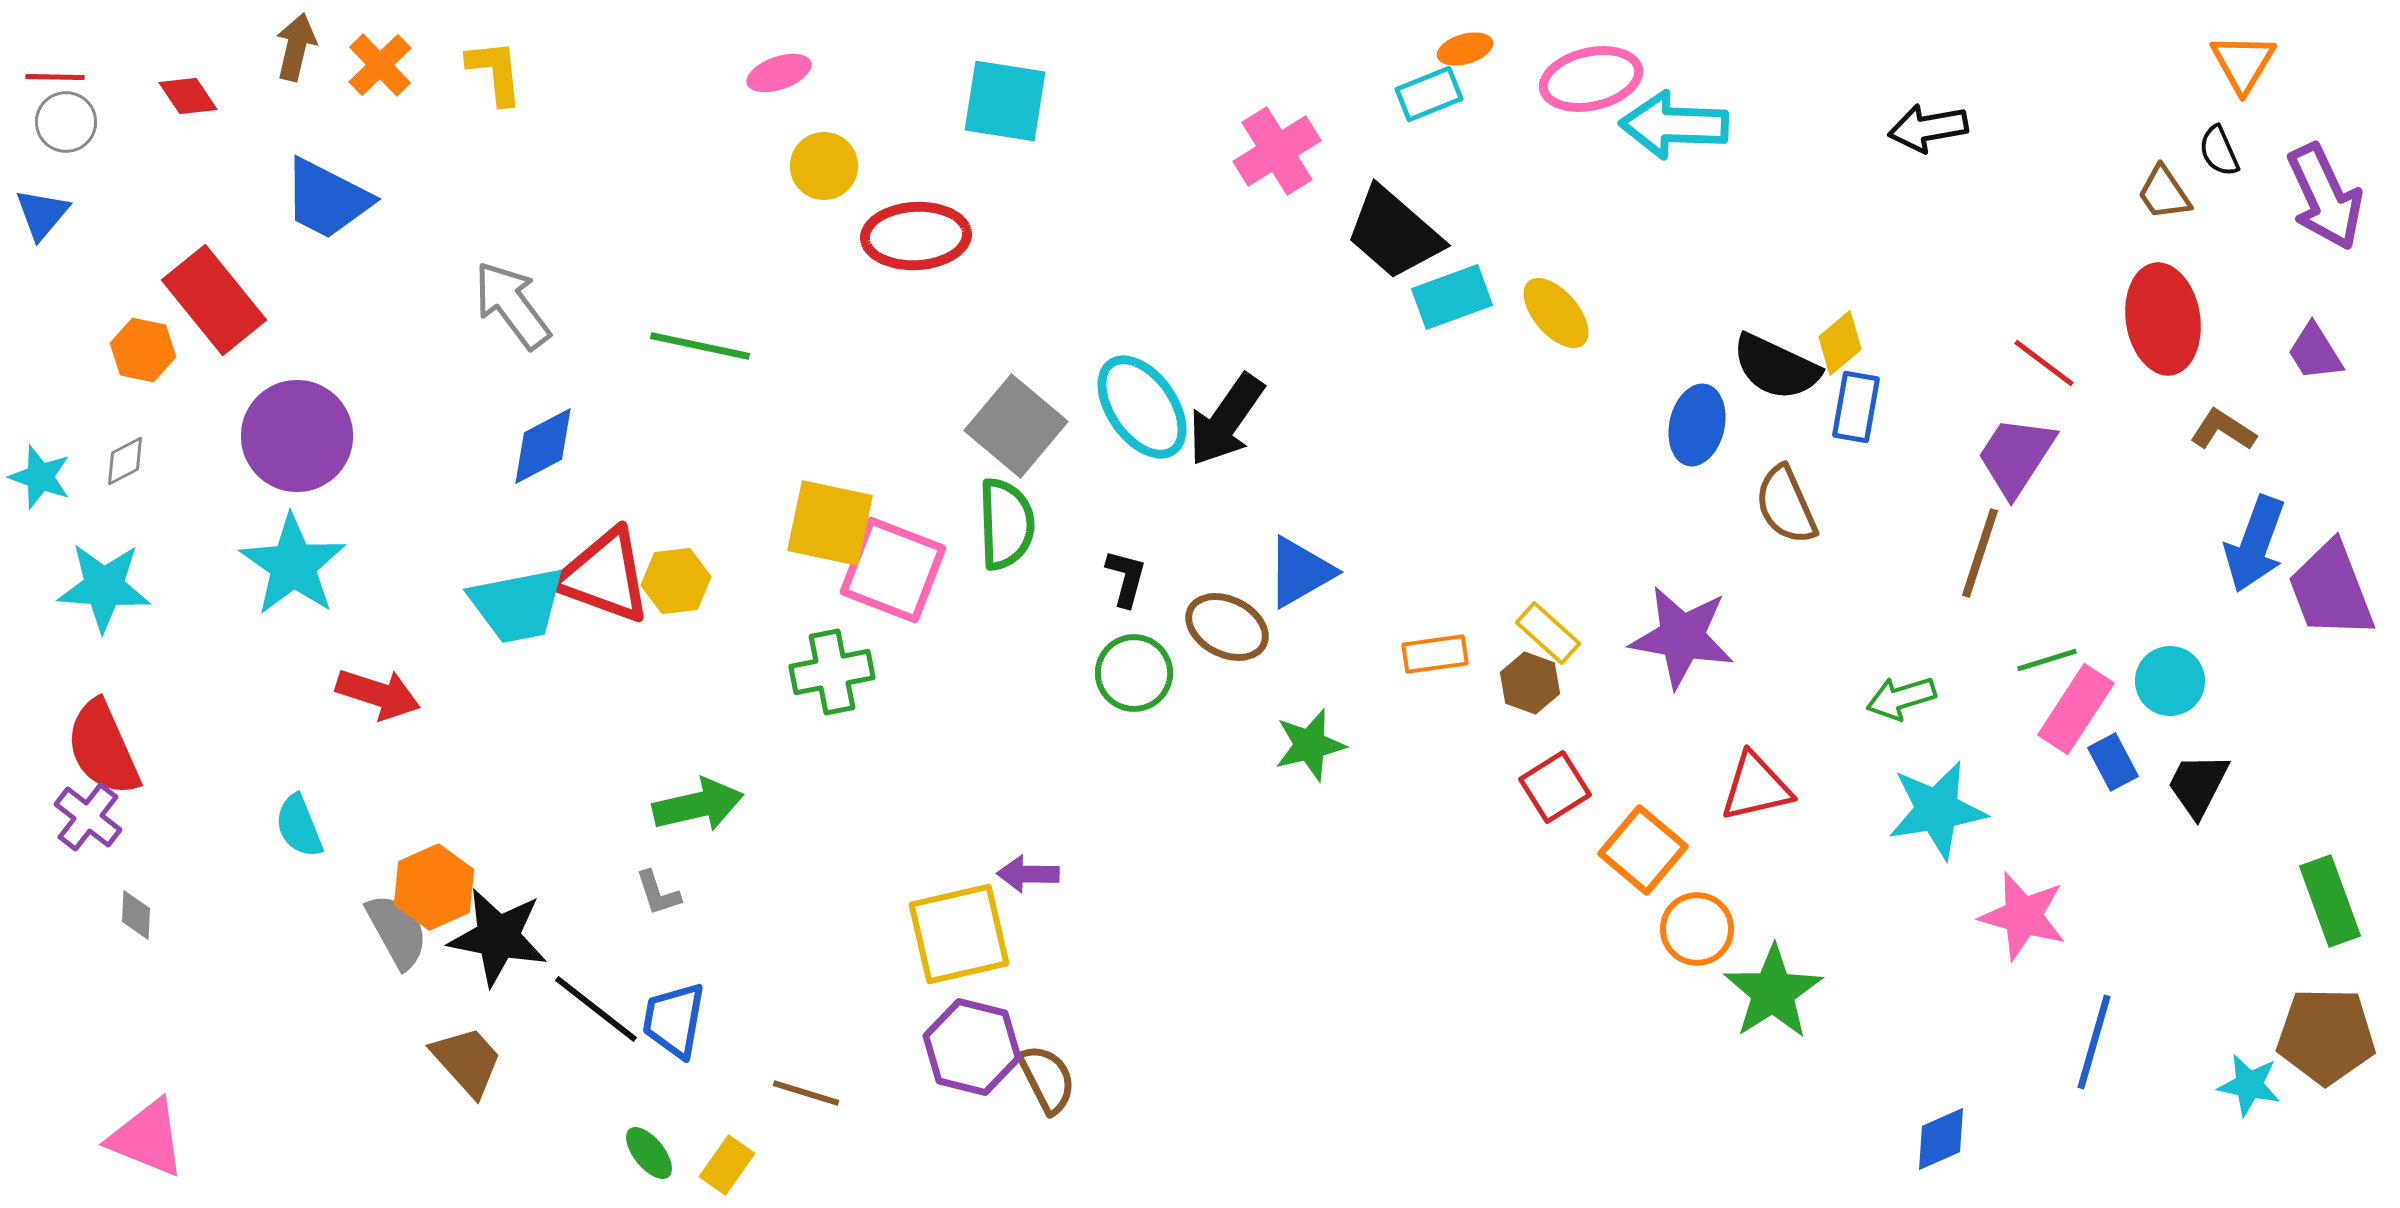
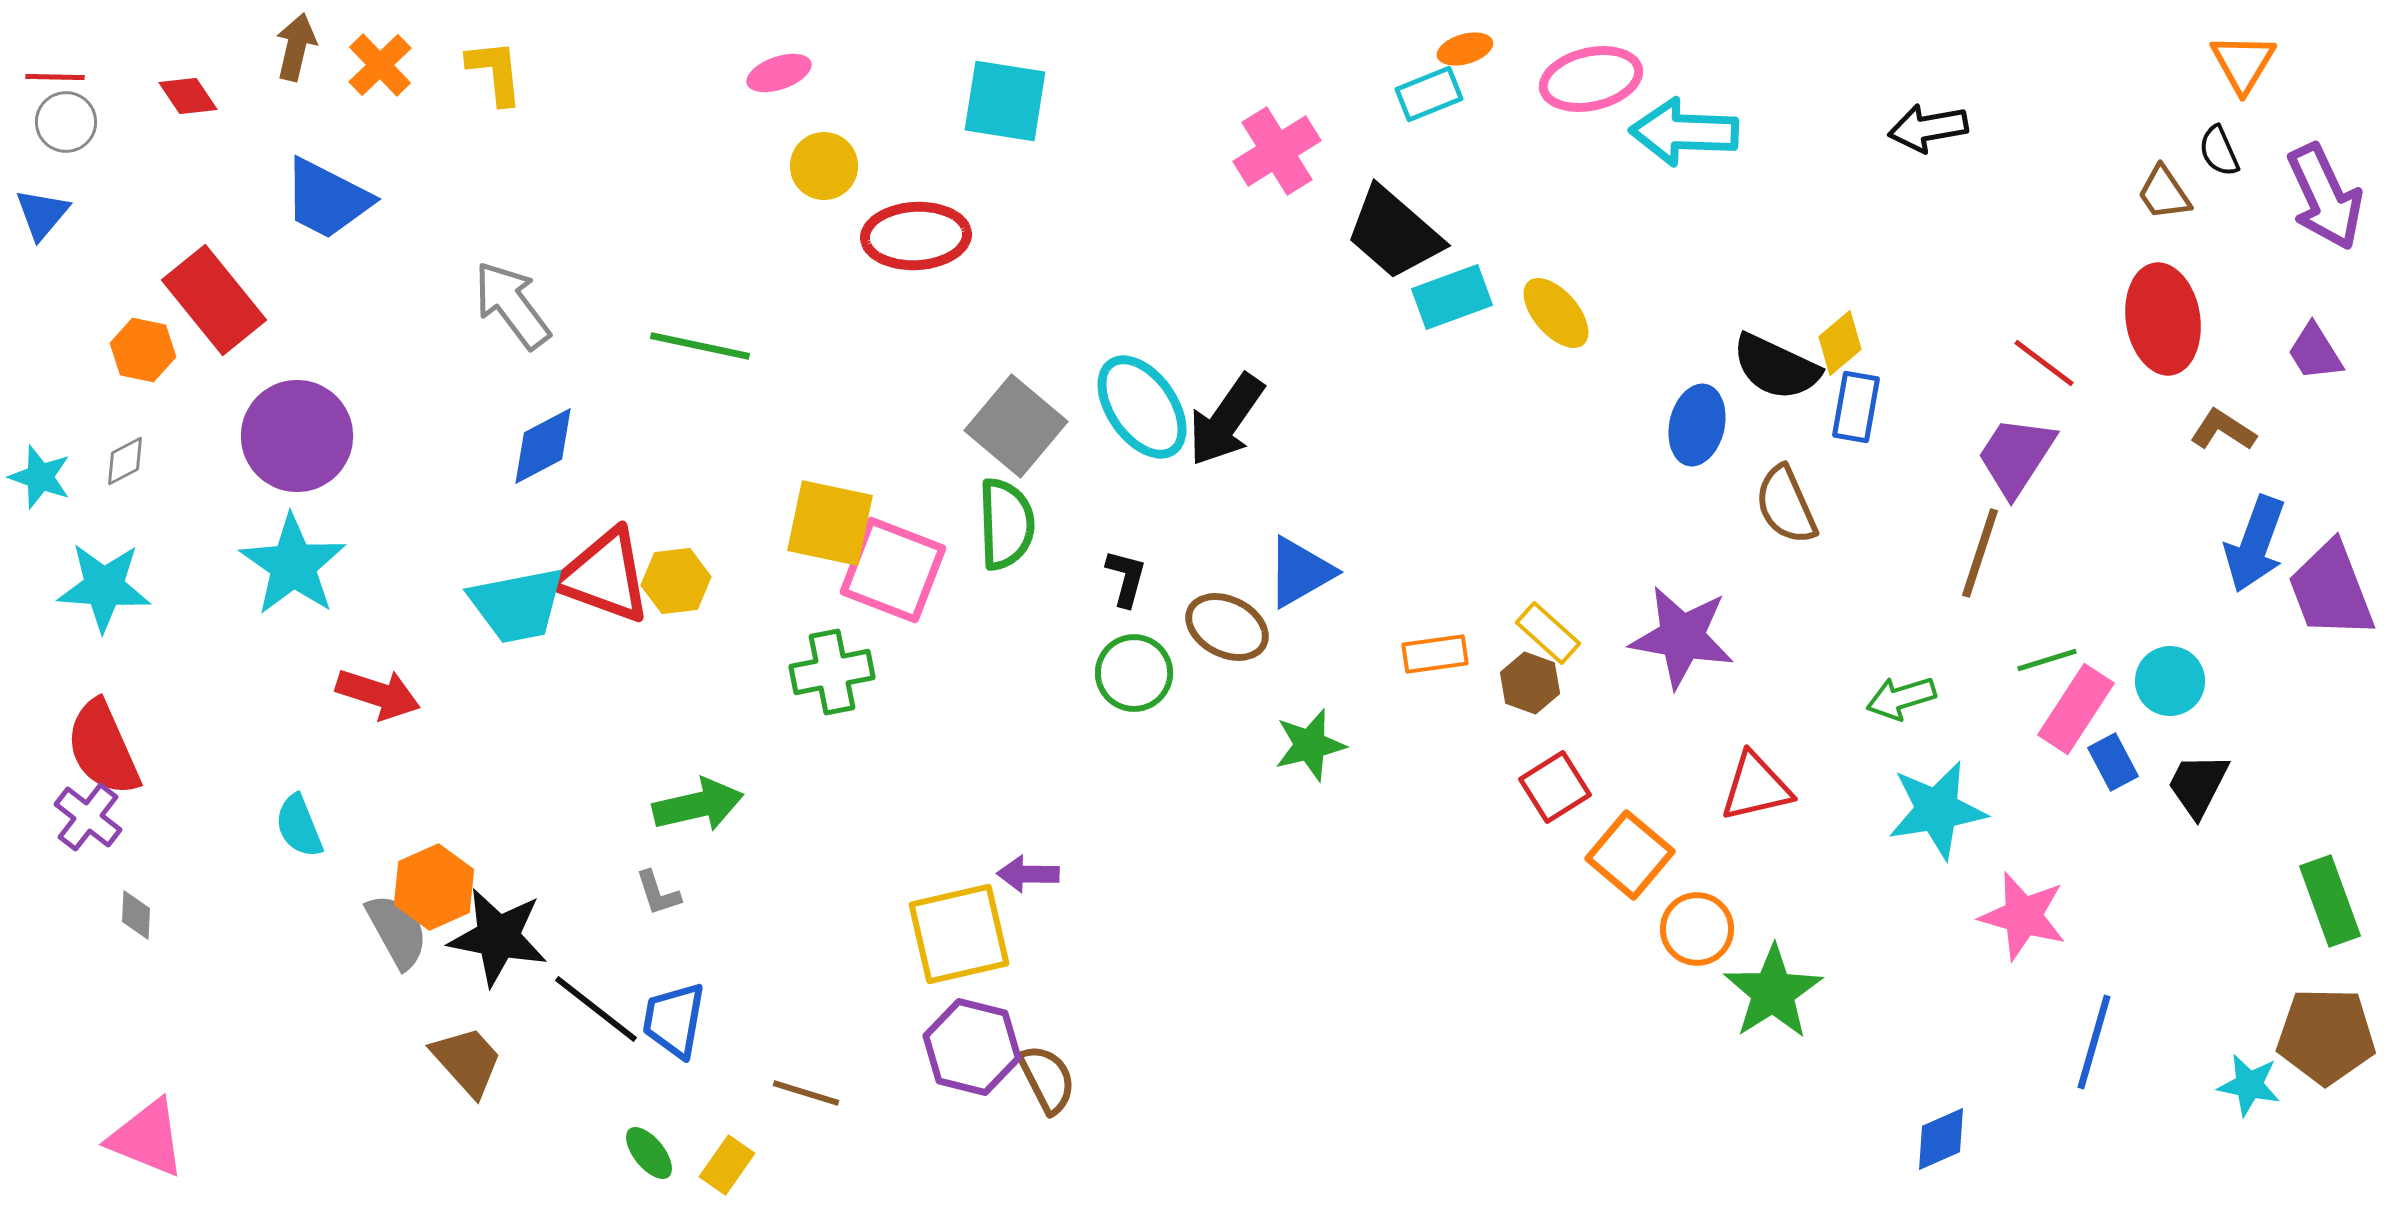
cyan arrow at (1674, 125): moved 10 px right, 7 px down
orange square at (1643, 850): moved 13 px left, 5 px down
